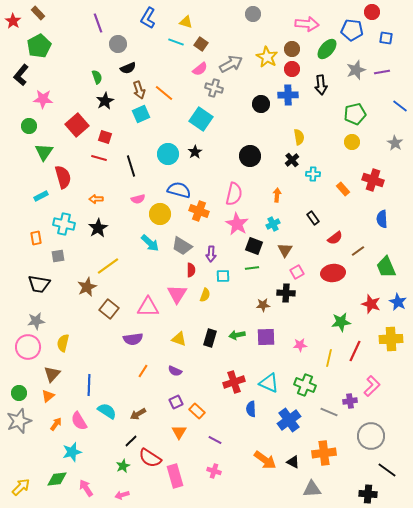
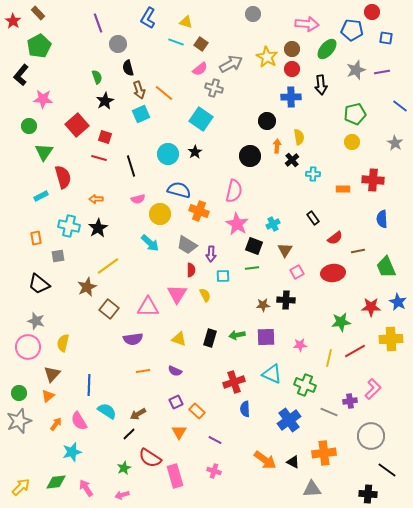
black semicircle at (128, 68): rotated 98 degrees clockwise
blue cross at (288, 95): moved 3 px right, 2 px down
black circle at (261, 104): moved 6 px right, 17 px down
red cross at (373, 180): rotated 15 degrees counterclockwise
orange rectangle at (343, 189): rotated 48 degrees counterclockwise
pink semicircle at (234, 194): moved 3 px up
orange arrow at (277, 195): moved 49 px up
cyan cross at (64, 224): moved 5 px right, 2 px down
gray trapezoid at (182, 246): moved 5 px right, 1 px up
brown line at (358, 251): rotated 24 degrees clockwise
black trapezoid at (39, 284): rotated 30 degrees clockwise
black cross at (286, 293): moved 7 px down
yellow semicircle at (205, 295): rotated 48 degrees counterclockwise
red star at (371, 304): moved 3 px down; rotated 18 degrees counterclockwise
gray star at (36, 321): rotated 24 degrees clockwise
red line at (355, 351): rotated 35 degrees clockwise
orange line at (143, 371): rotated 48 degrees clockwise
cyan triangle at (269, 383): moved 3 px right, 9 px up
pink L-shape at (372, 386): moved 1 px right, 3 px down
blue semicircle at (251, 409): moved 6 px left
black line at (131, 441): moved 2 px left, 7 px up
green star at (123, 466): moved 1 px right, 2 px down
green diamond at (57, 479): moved 1 px left, 3 px down
